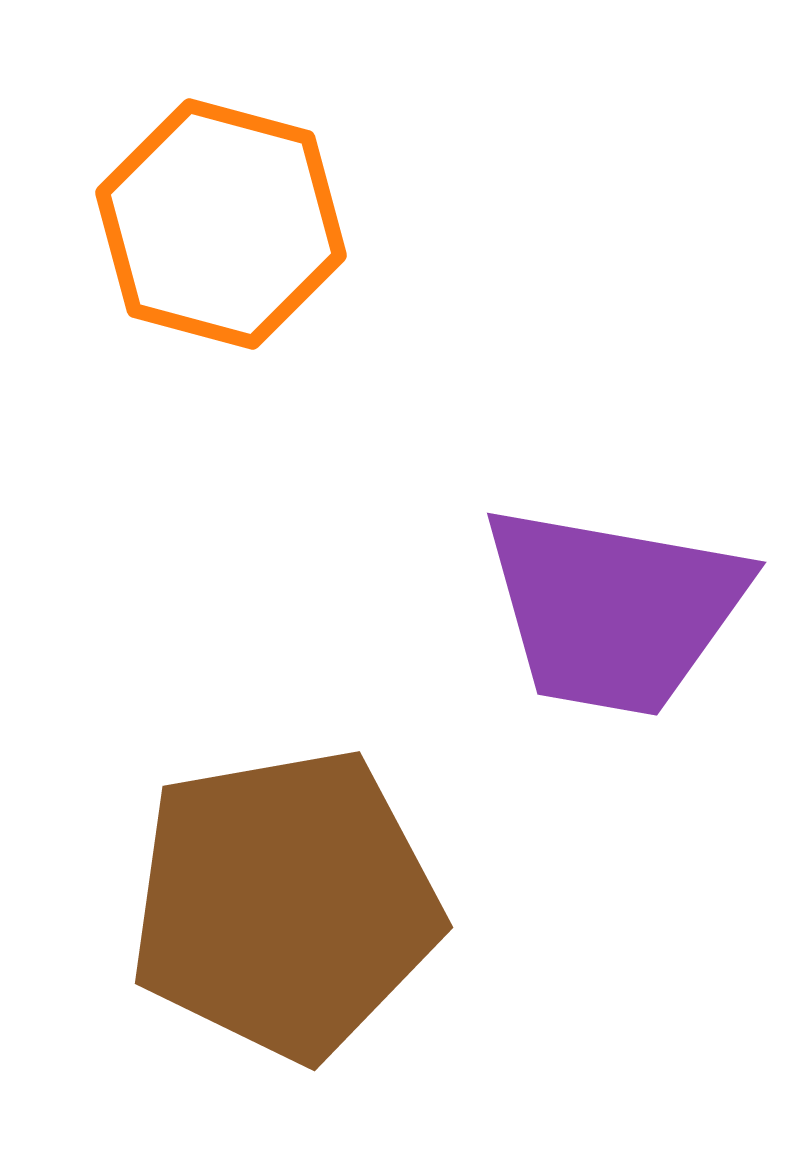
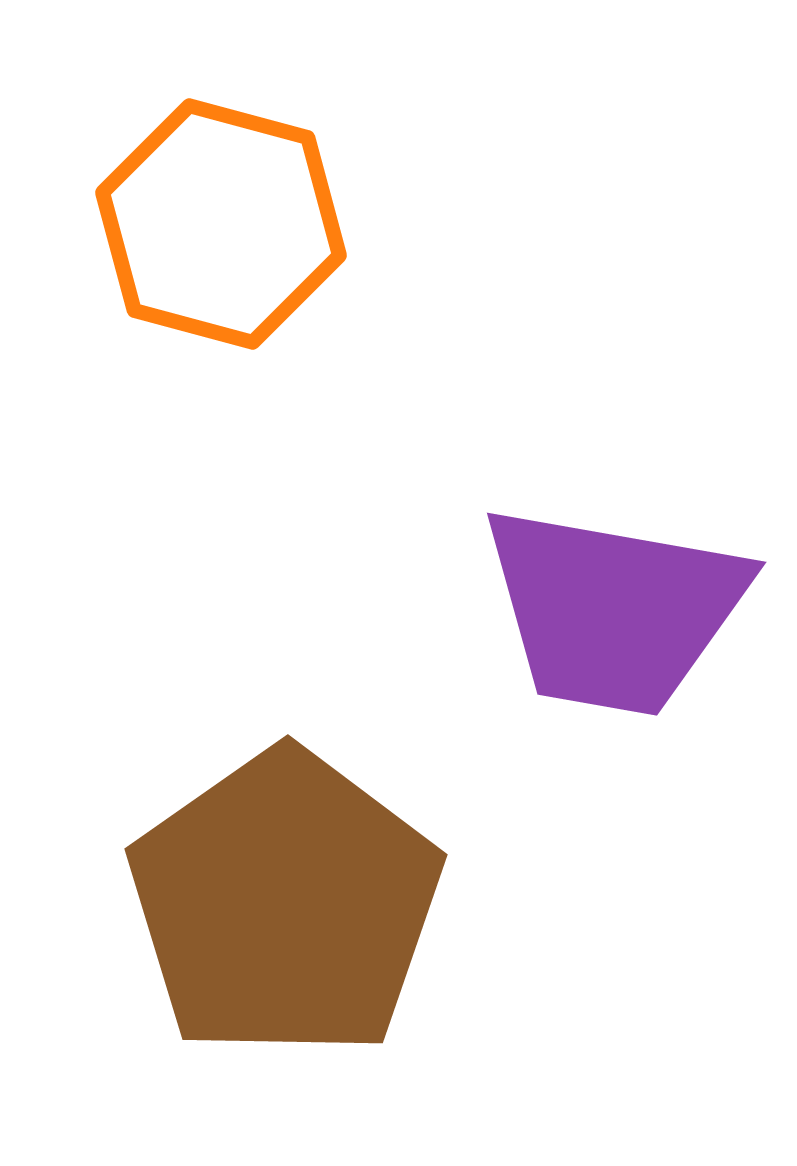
brown pentagon: rotated 25 degrees counterclockwise
